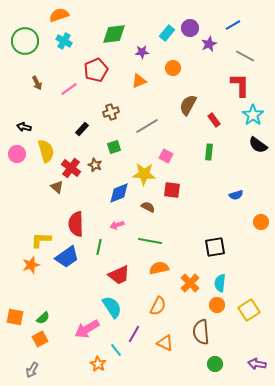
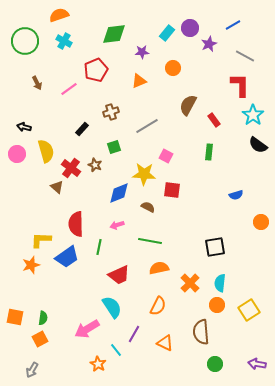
green semicircle at (43, 318): rotated 40 degrees counterclockwise
